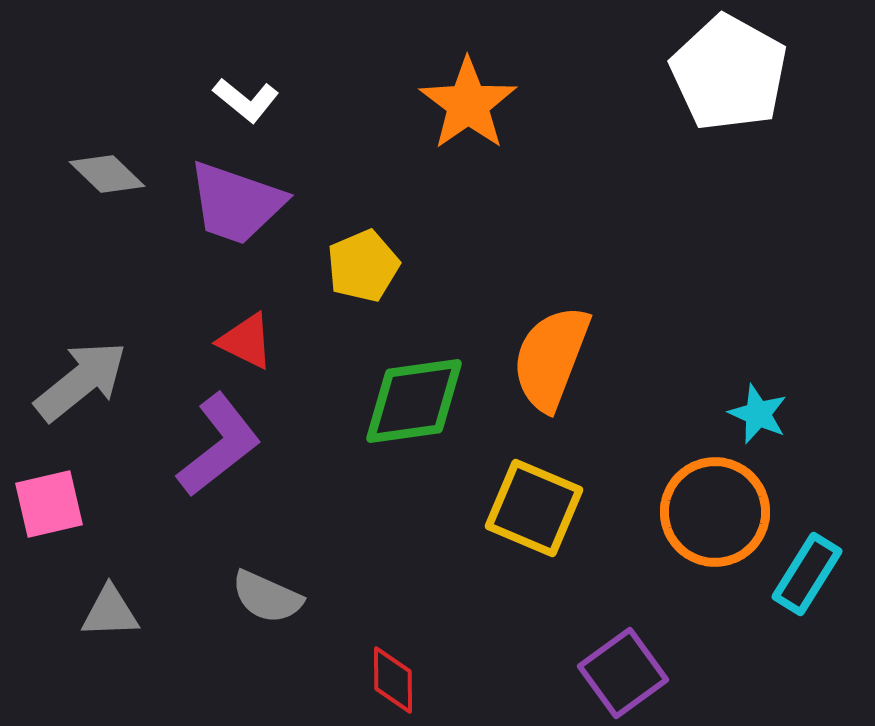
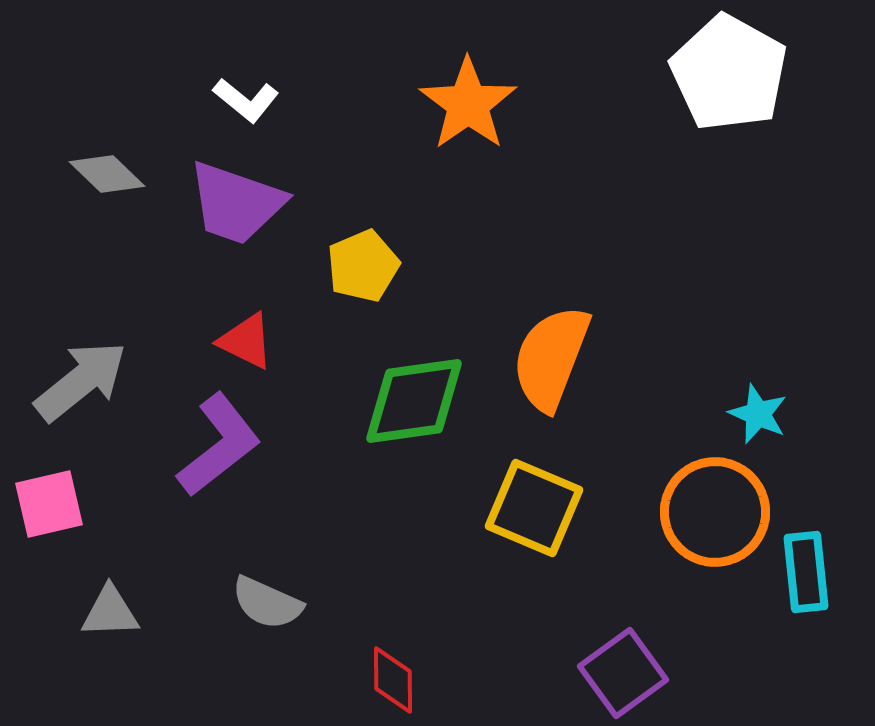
cyan rectangle: moved 1 px left, 2 px up; rotated 38 degrees counterclockwise
gray semicircle: moved 6 px down
